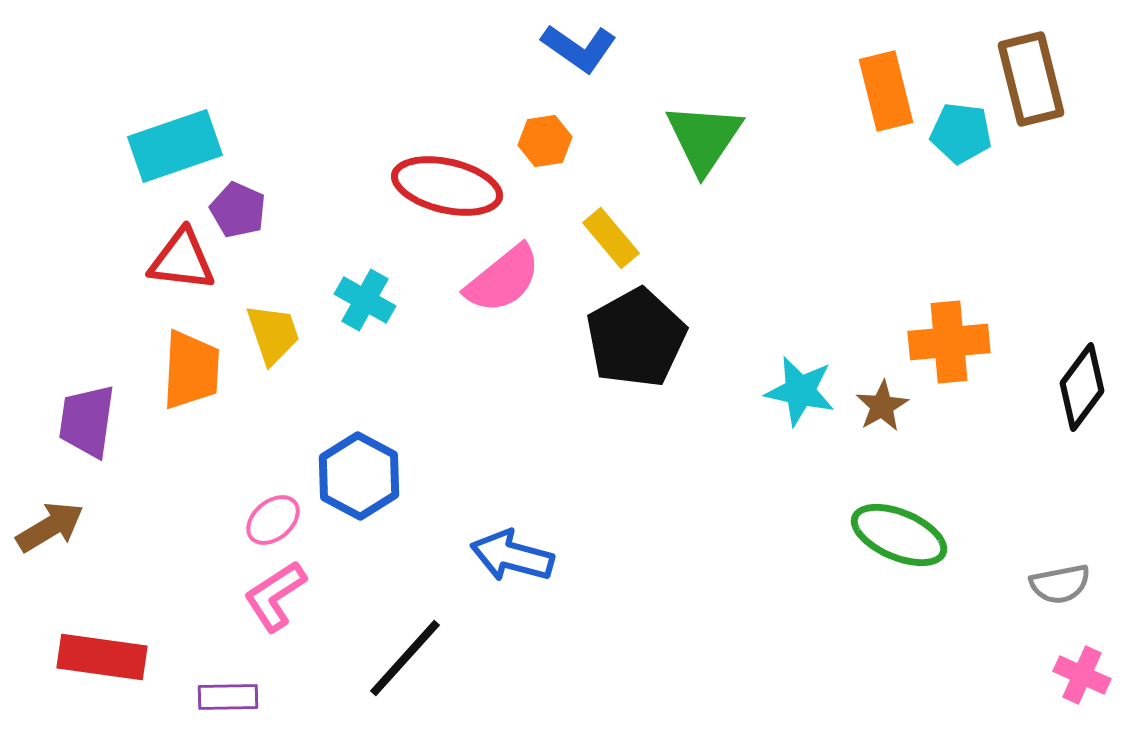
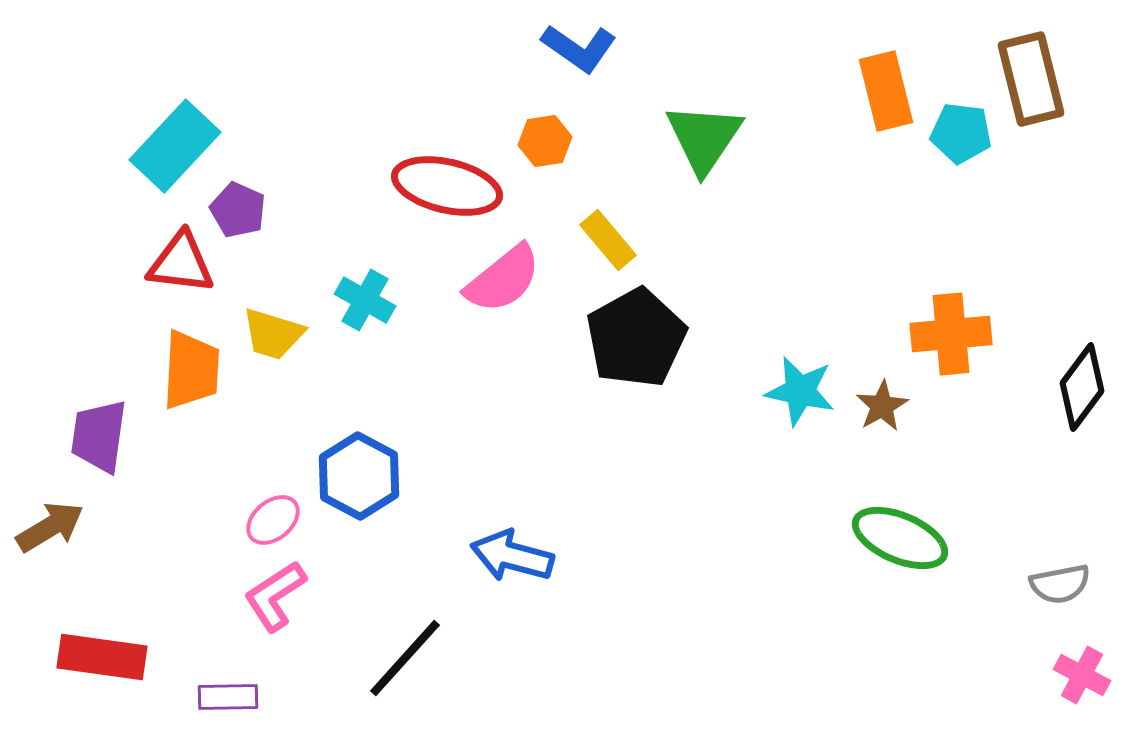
cyan rectangle: rotated 28 degrees counterclockwise
yellow rectangle: moved 3 px left, 2 px down
red triangle: moved 1 px left, 3 px down
yellow trapezoid: rotated 126 degrees clockwise
orange cross: moved 2 px right, 8 px up
purple trapezoid: moved 12 px right, 15 px down
green ellipse: moved 1 px right, 3 px down
pink cross: rotated 4 degrees clockwise
